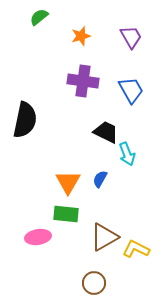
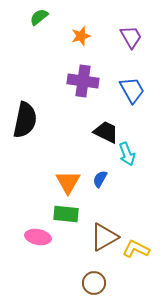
blue trapezoid: moved 1 px right
pink ellipse: rotated 20 degrees clockwise
